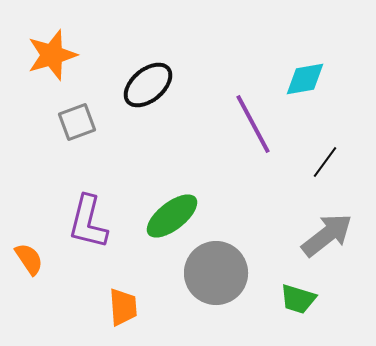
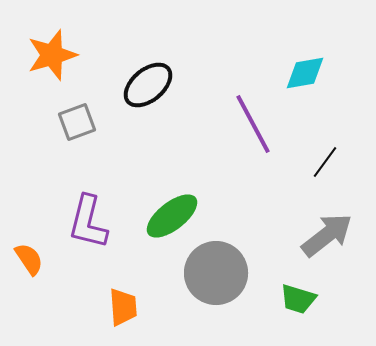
cyan diamond: moved 6 px up
